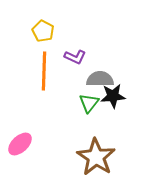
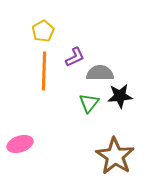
yellow pentagon: rotated 15 degrees clockwise
purple L-shape: rotated 50 degrees counterclockwise
gray semicircle: moved 6 px up
black star: moved 7 px right
pink ellipse: rotated 25 degrees clockwise
brown star: moved 19 px right, 1 px up
